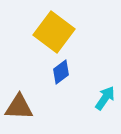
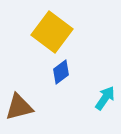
yellow square: moved 2 px left
brown triangle: rotated 16 degrees counterclockwise
